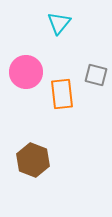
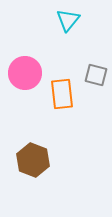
cyan triangle: moved 9 px right, 3 px up
pink circle: moved 1 px left, 1 px down
